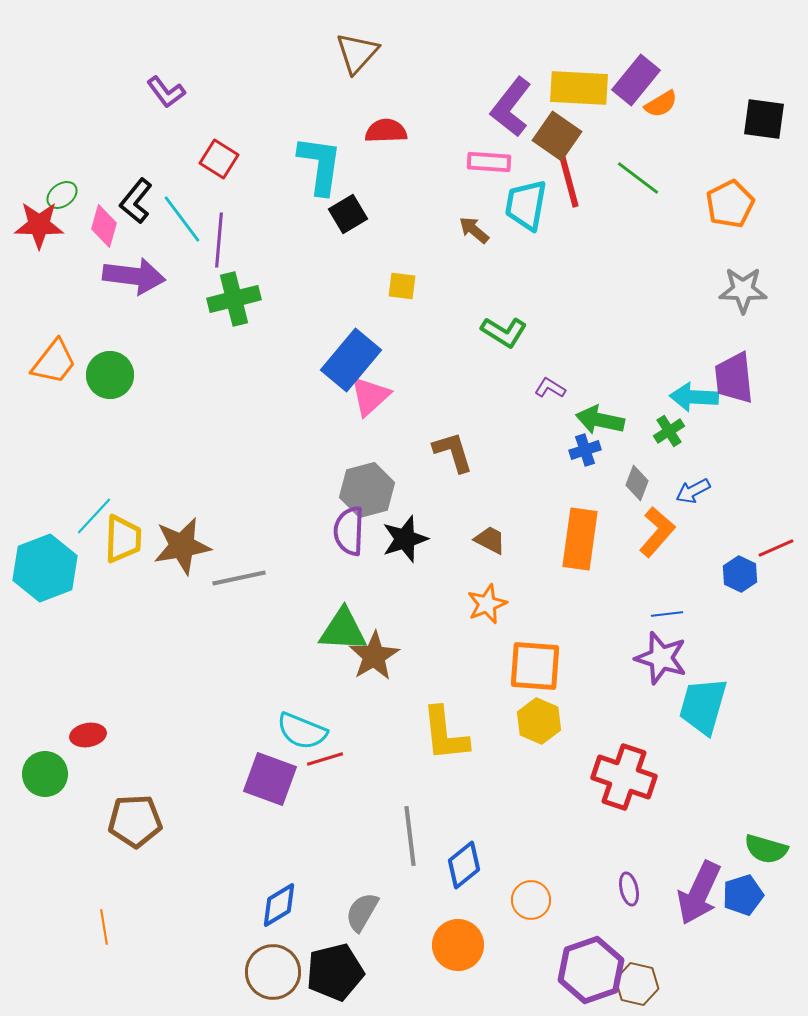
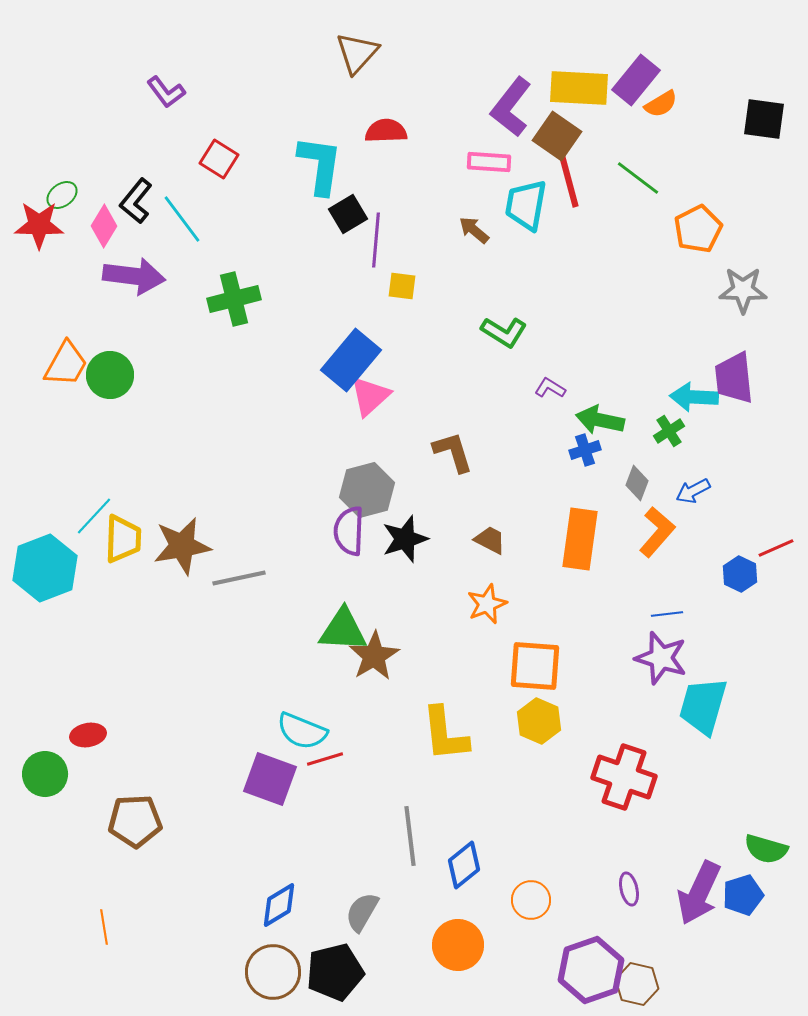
orange pentagon at (730, 204): moved 32 px left, 25 px down
pink diamond at (104, 226): rotated 15 degrees clockwise
purple line at (219, 240): moved 157 px right
orange trapezoid at (54, 362): moved 12 px right, 2 px down; rotated 9 degrees counterclockwise
